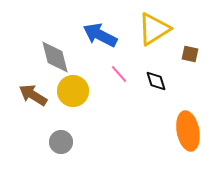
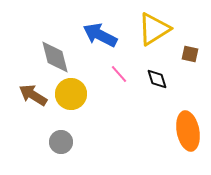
black diamond: moved 1 px right, 2 px up
yellow circle: moved 2 px left, 3 px down
